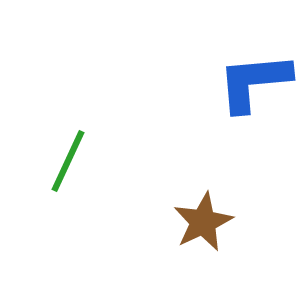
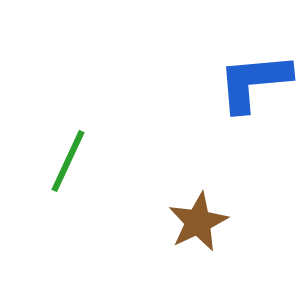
brown star: moved 5 px left
